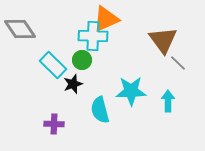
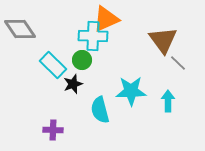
purple cross: moved 1 px left, 6 px down
